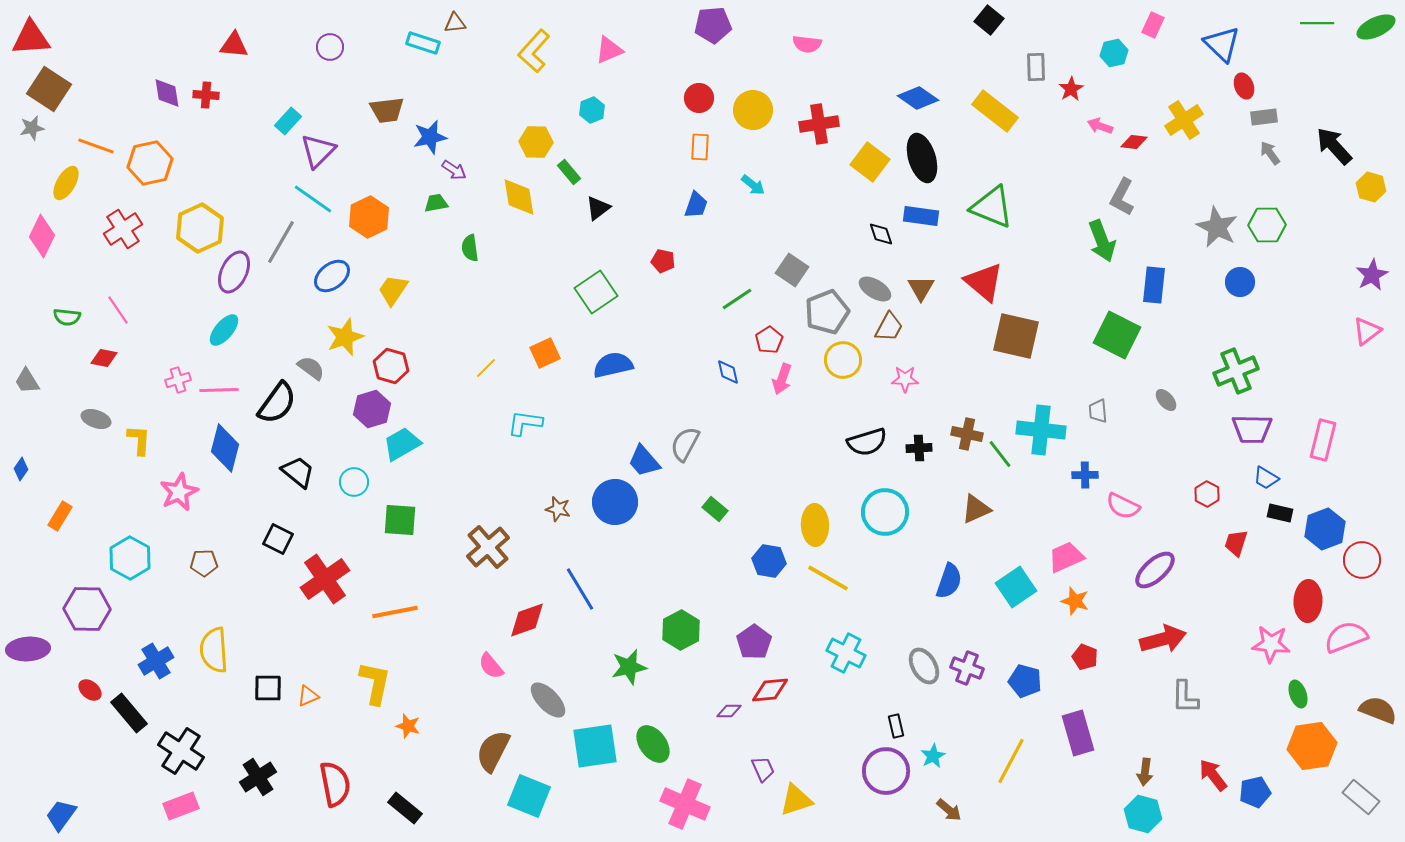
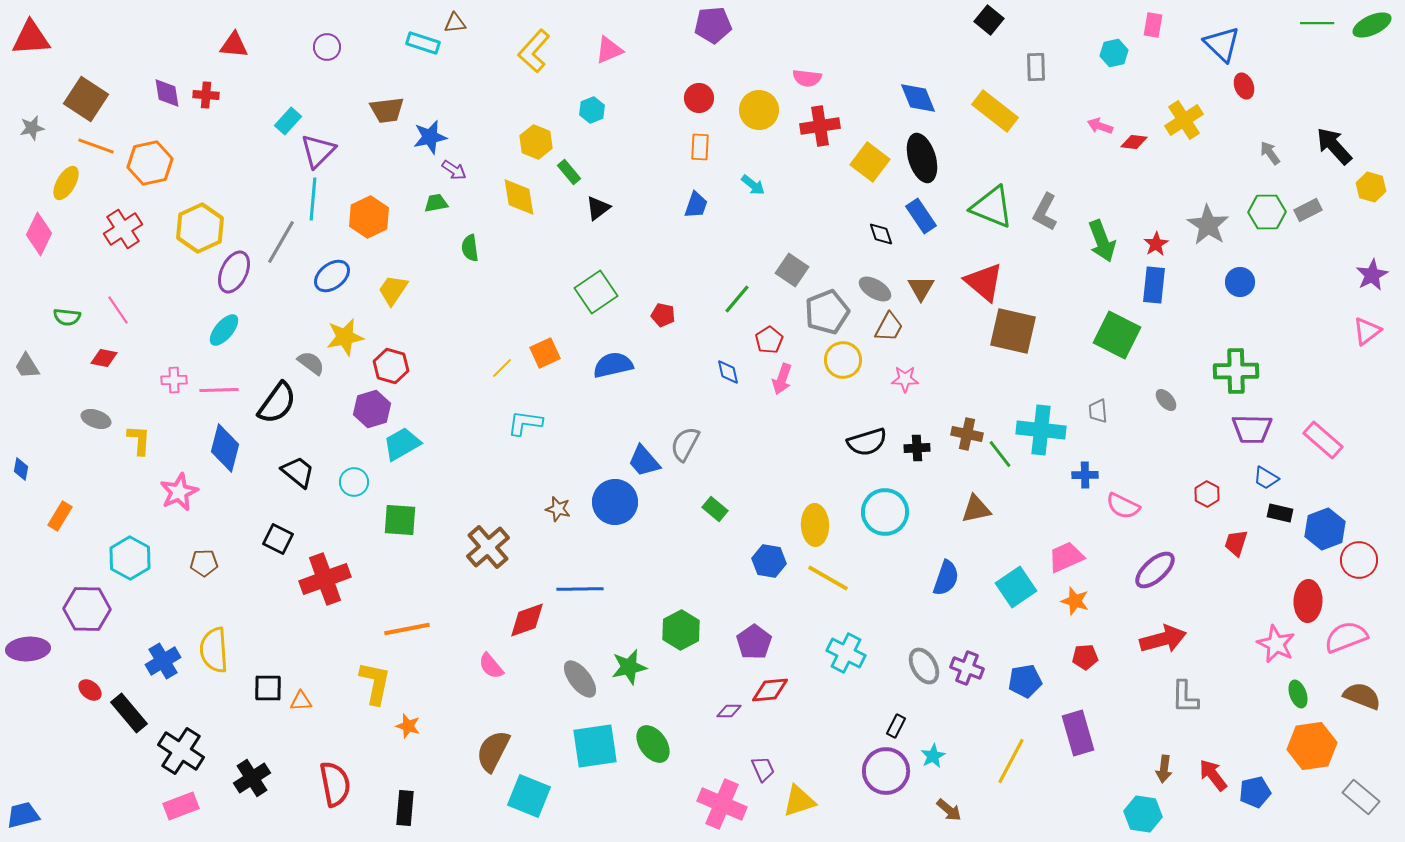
pink rectangle at (1153, 25): rotated 15 degrees counterclockwise
green ellipse at (1376, 27): moved 4 px left, 2 px up
pink semicircle at (807, 44): moved 34 px down
purple circle at (330, 47): moved 3 px left
brown square at (49, 89): moved 37 px right, 10 px down
red star at (1071, 89): moved 85 px right, 155 px down
blue diamond at (918, 98): rotated 33 degrees clockwise
yellow circle at (753, 110): moved 6 px right
gray rectangle at (1264, 117): moved 44 px right, 93 px down; rotated 20 degrees counterclockwise
red cross at (819, 124): moved 1 px right, 2 px down
yellow hexagon at (536, 142): rotated 20 degrees clockwise
gray L-shape at (1122, 197): moved 77 px left, 15 px down
cyan line at (313, 199): rotated 60 degrees clockwise
blue rectangle at (921, 216): rotated 48 degrees clockwise
green hexagon at (1267, 225): moved 13 px up
gray star at (1217, 227): moved 9 px left, 2 px up; rotated 6 degrees clockwise
pink diamond at (42, 236): moved 3 px left, 2 px up
red pentagon at (663, 261): moved 54 px down
green line at (737, 299): rotated 16 degrees counterclockwise
brown square at (1016, 336): moved 3 px left, 5 px up
yellow star at (345, 337): rotated 9 degrees clockwise
gray semicircle at (311, 368): moved 5 px up
yellow line at (486, 368): moved 16 px right
green cross at (1236, 371): rotated 21 degrees clockwise
pink cross at (178, 380): moved 4 px left; rotated 15 degrees clockwise
gray trapezoid at (27, 381): moved 15 px up
pink rectangle at (1323, 440): rotated 63 degrees counterclockwise
black cross at (919, 448): moved 2 px left
blue diamond at (21, 469): rotated 25 degrees counterclockwise
brown triangle at (976, 509): rotated 12 degrees clockwise
red circle at (1362, 560): moved 3 px left
red cross at (325, 579): rotated 15 degrees clockwise
blue semicircle at (949, 581): moved 3 px left, 3 px up
blue line at (580, 589): rotated 60 degrees counterclockwise
orange line at (395, 612): moved 12 px right, 17 px down
pink star at (1271, 644): moved 5 px right; rotated 21 degrees clockwise
red pentagon at (1085, 657): rotated 25 degrees counterclockwise
blue cross at (156, 661): moved 7 px right
blue pentagon at (1025, 681): rotated 24 degrees counterclockwise
orange triangle at (308, 696): moved 7 px left, 5 px down; rotated 20 degrees clockwise
gray ellipse at (548, 700): moved 32 px right, 21 px up; rotated 6 degrees clockwise
brown semicircle at (1378, 710): moved 16 px left, 14 px up
black rectangle at (896, 726): rotated 40 degrees clockwise
brown arrow at (1145, 772): moved 19 px right, 3 px up
black cross at (258, 777): moved 6 px left, 1 px down
yellow triangle at (796, 800): moved 3 px right, 1 px down
pink cross at (685, 804): moved 37 px right
black rectangle at (405, 808): rotated 56 degrees clockwise
cyan hexagon at (1143, 814): rotated 6 degrees counterclockwise
blue trapezoid at (61, 815): moved 38 px left; rotated 40 degrees clockwise
